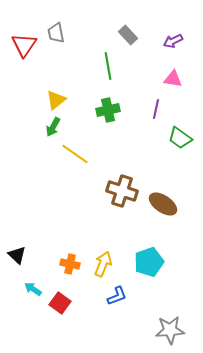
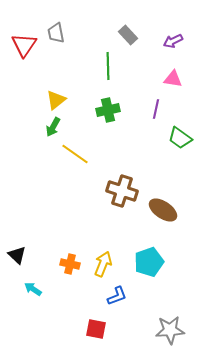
green line: rotated 8 degrees clockwise
brown ellipse: moved 6 px down
red square: moved 36 px right, 26 px down; rotated 25 degrees counterclockwise
